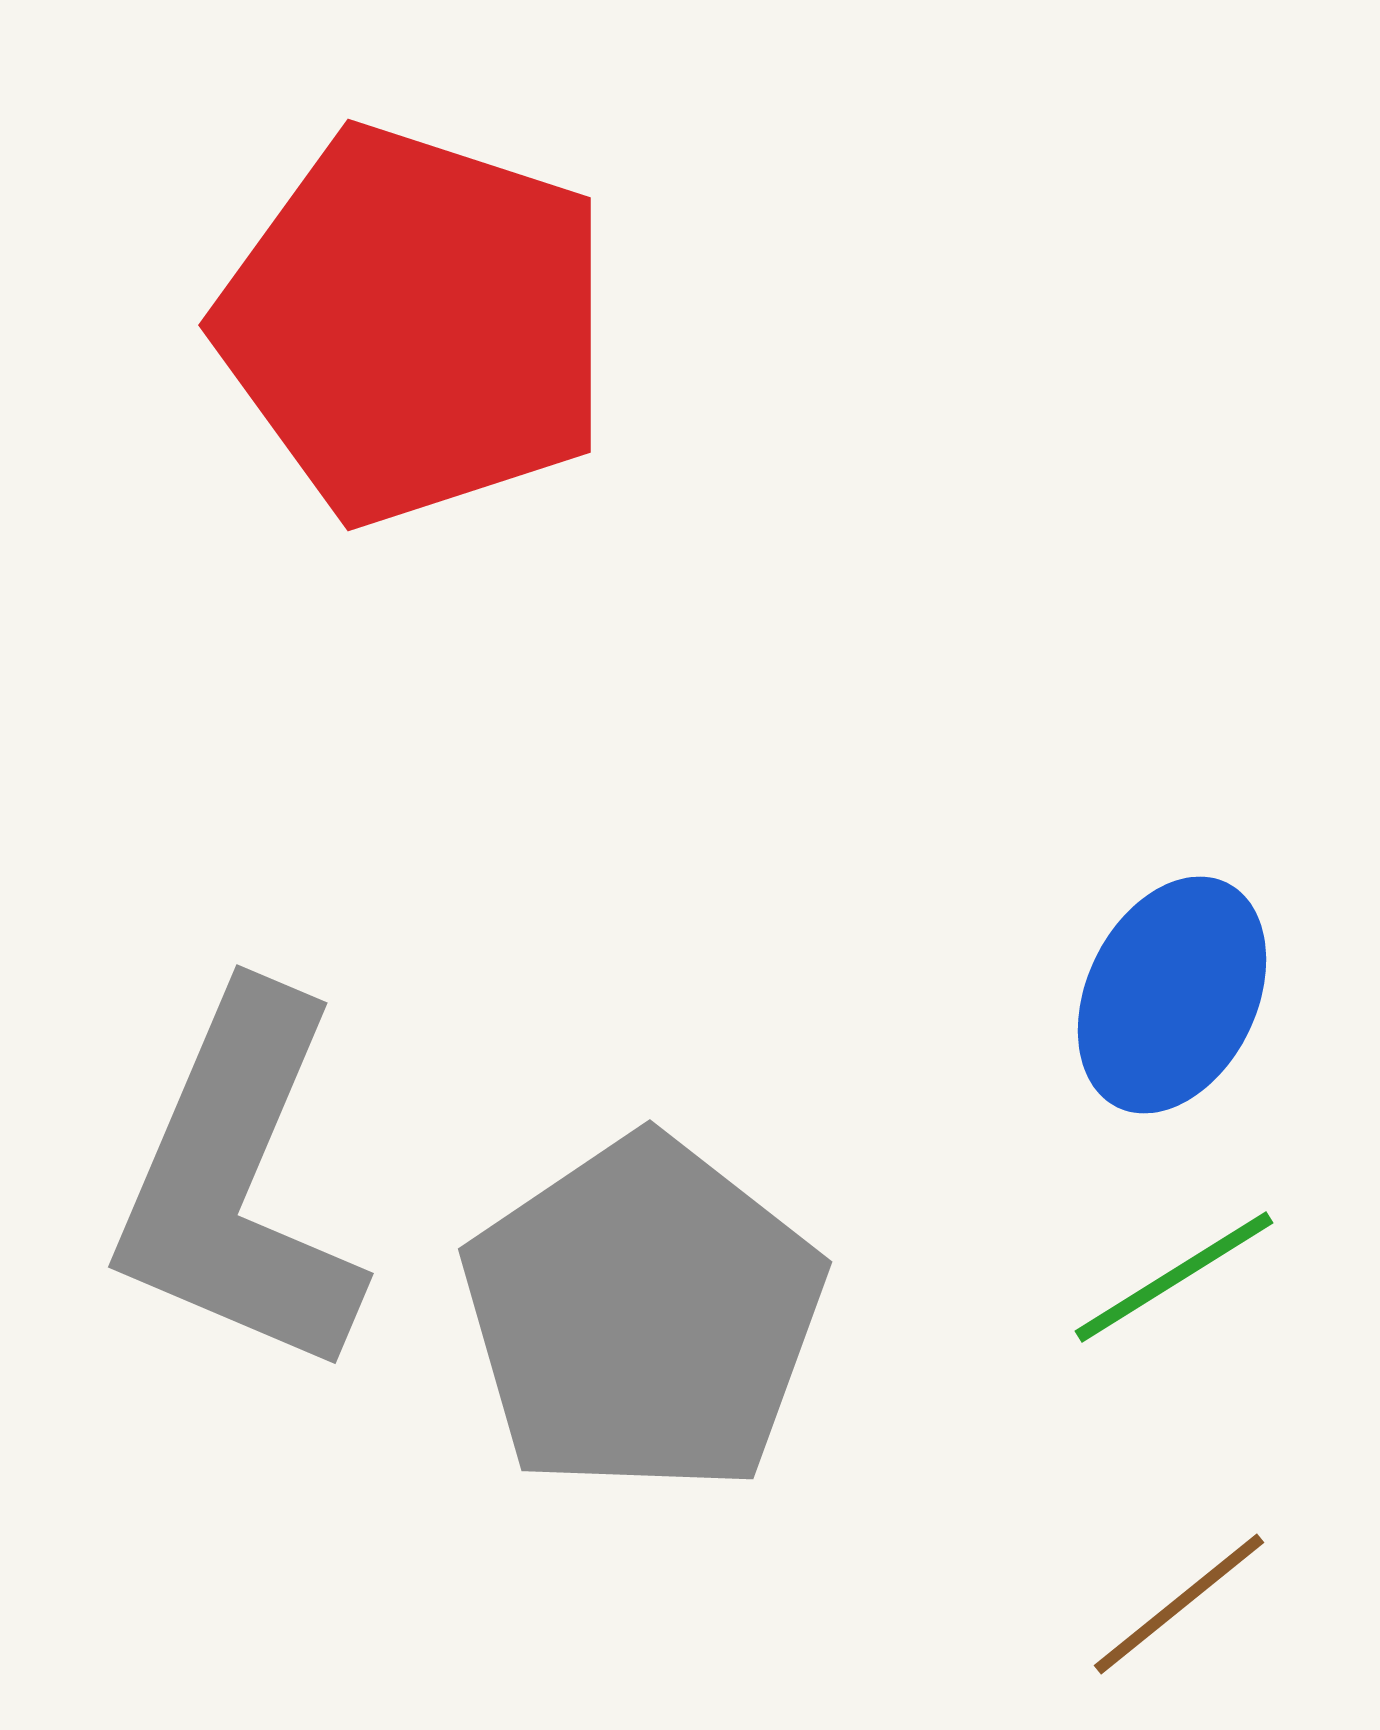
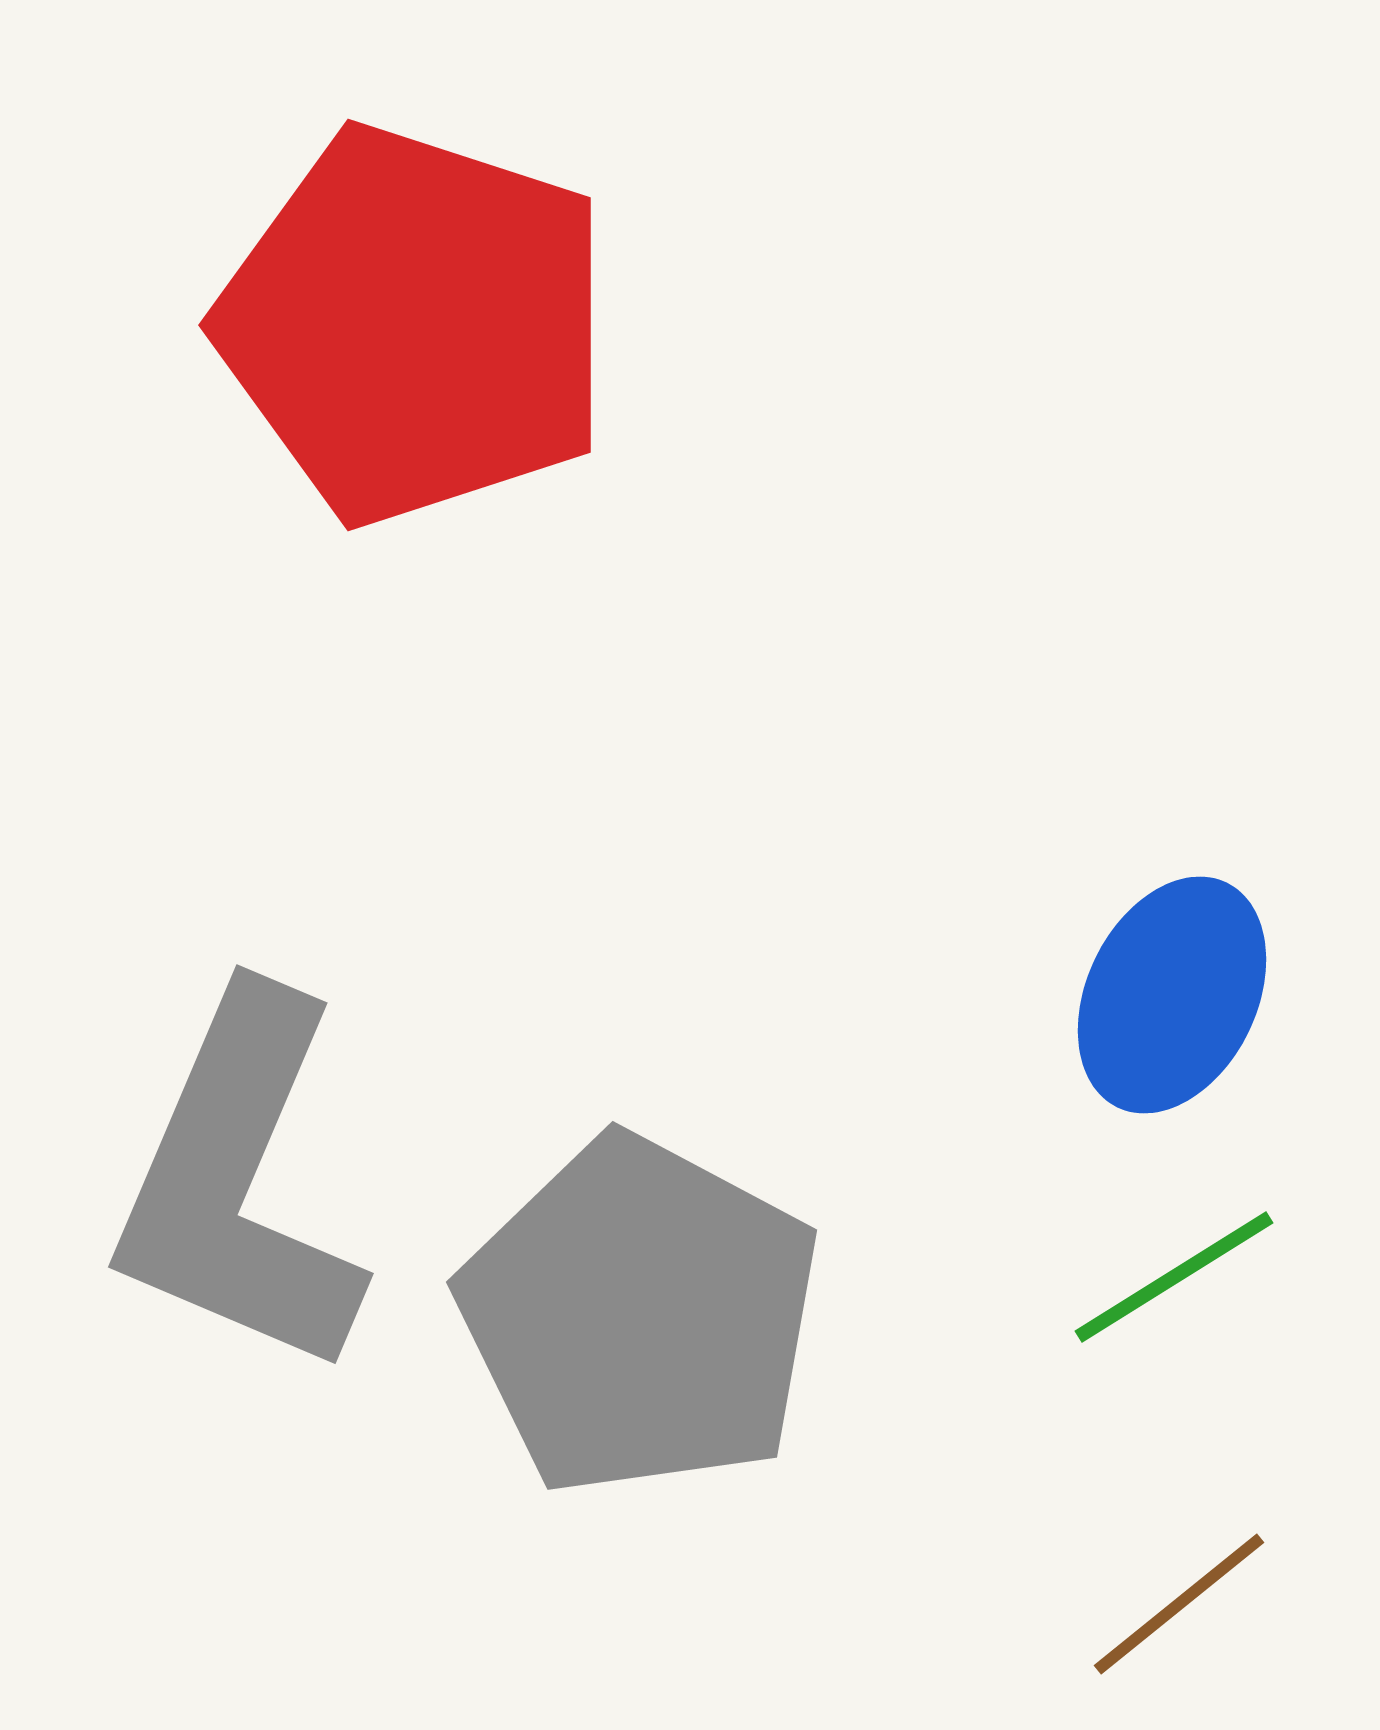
gray pentagon: moved 3 px left; rotated 10 degrees counterclockwise
